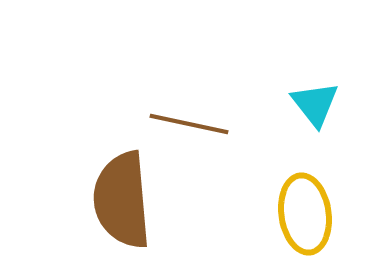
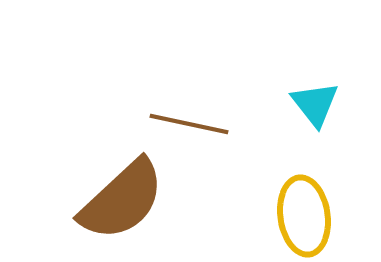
brown semicircle: rotated 128 degrees counterclockwise
yellow ellipse: moved 1 px left, 2 px down
